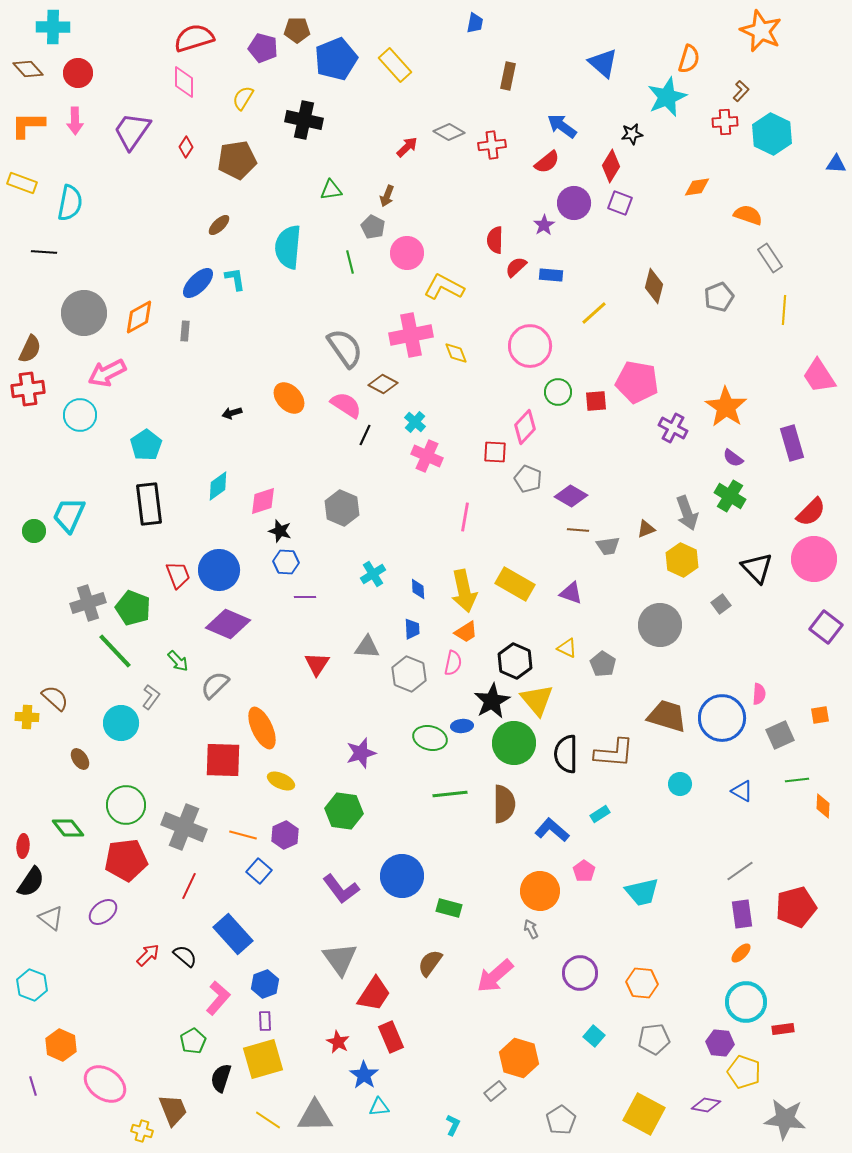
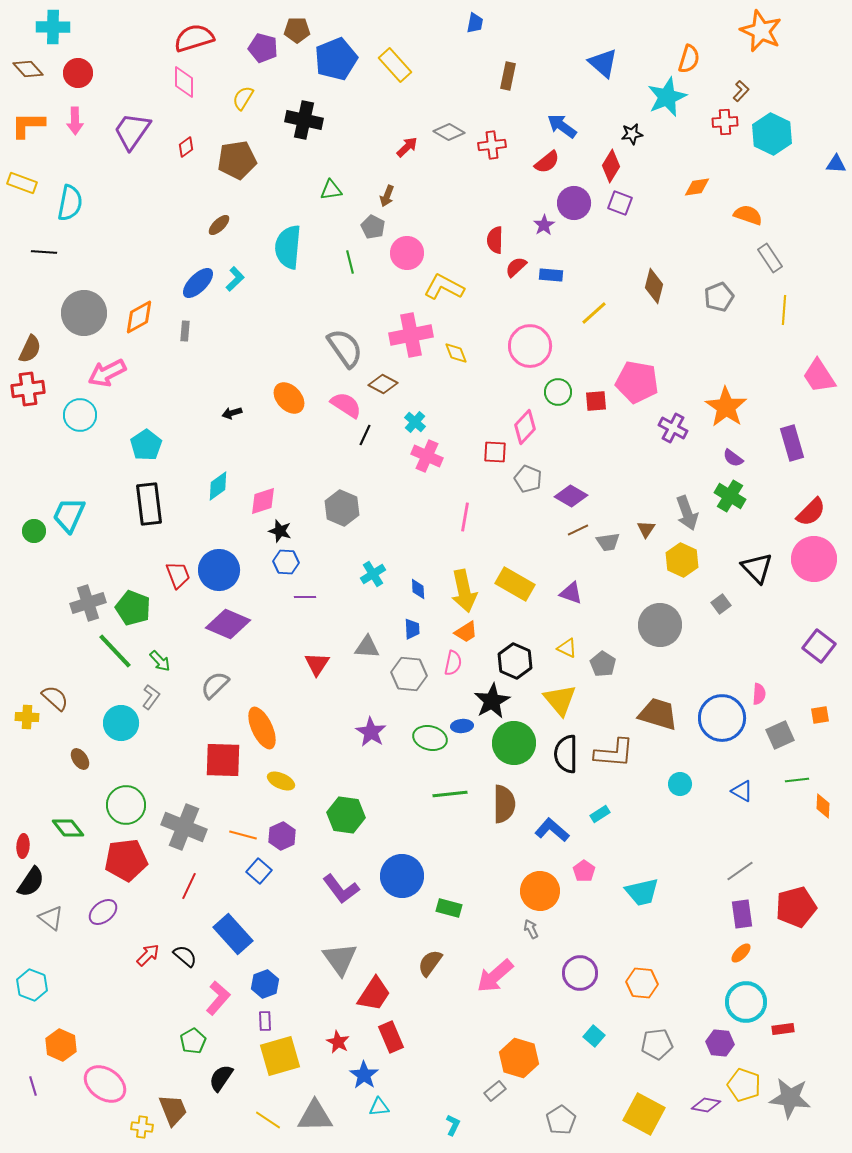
red diamond at (186, 147): rotated 20 degrees clockwise
cyan L-shape at (235, 279): rotated 55 degrees clockwise
brown triangle at (646, 529): rotated 36 degrees counterclockwise
brown line at (578, 530): rotated 30 degrees counterclockwise
gray trapezoid at (608, 546): moved 4 px up
purple square at (826, 627): moved 7 px left, 19 px down
green arrow at (178, 661): moved 18 px left
gray hexagon at (409, 674): rotated 16 degrees counterclockwise
yellow triangle at (537, 700): moved 23 px right
brown trapezoid at (667, 716): moved 9 px left, 2 px up
purple star at (361, 753): moved 10 px right, 21 px up; rotated 24 degrees counterclockwise
green hexagon at (344, 811): moved 2 px right, 4 px down
purple hexagon at (285, 835): moved 3 px left, 1 px down
gray pentagon at (654, 1039): moved 3 px right, 5 px down
yellow square at (263, 1059): moved 17 px right, 3 px up
yellow pentagon at (744, 1072): moved 13 px down
black semicircle at (221, 1078): rotated 16 degrees clockwise
gray star at (785, 1119): moved 5 px right, 21 px up
yellow cross at (142, 1131): moved 4 px up; rotated 10 degrees counterclockwise
